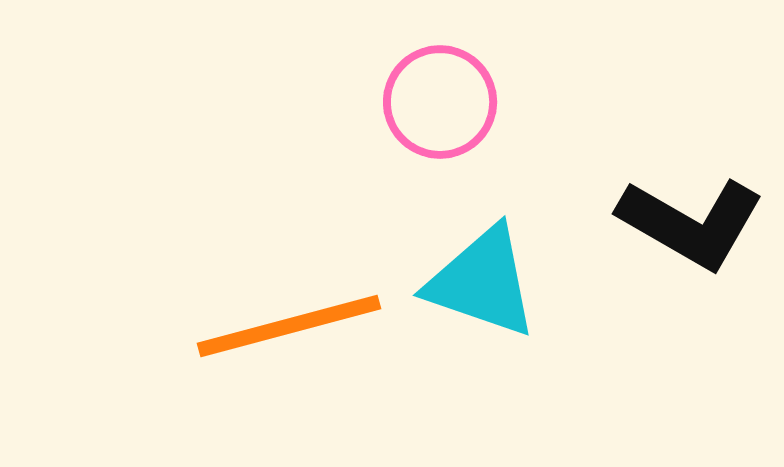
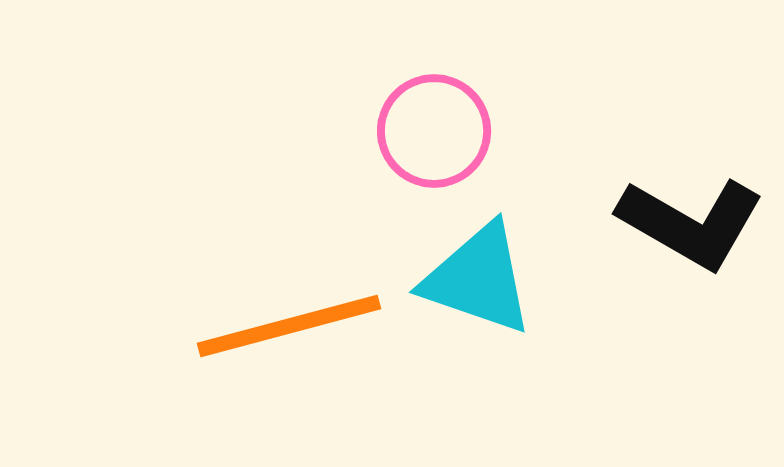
pink circle: moved 6 px left, 29 px down
cyan triangle: moved 4 px left, 3 px up
